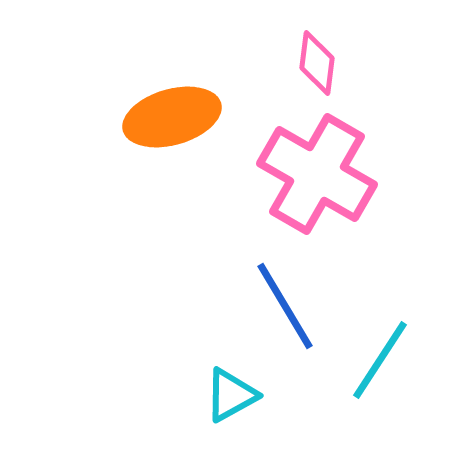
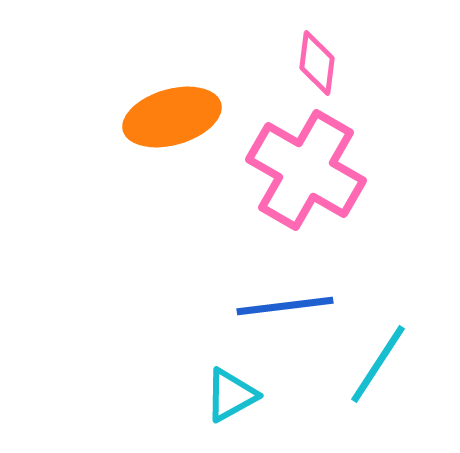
pink cross: moved 11 px left, 4 px up
blue line: rotated 66 degrees counterclockwise
cyan line: moved 2 px left, 4 px down
